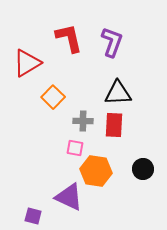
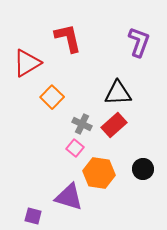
red L-shape: moved 1 px left
purple L-shape: moved 27 px right
orange square: moved 1 px left
gray cross: moved 1 px left, 3 px down; rotated 24 degrees clockwise
red rectangle: rotated 45 degrees clockwise
pink square: rotated 30 degrees clockwise
orange hexagon: moved 3 px right, 2 px down
purple triangle: rotated 8 degrees counterclockwise
